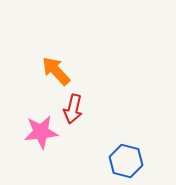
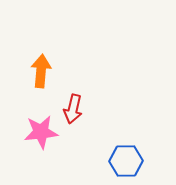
orange arrow: moved 15 px left; rotated 48 degrees clockwise
blue hexagon: rotated 16 degrees counterclockwise
